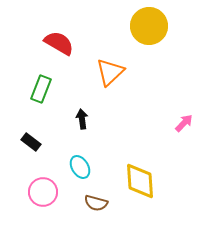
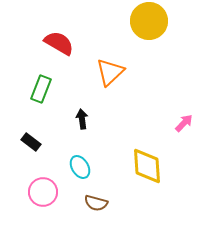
yellow circle: moved 5 px up
yellow diamond: moved 7 px right, 15 px up
